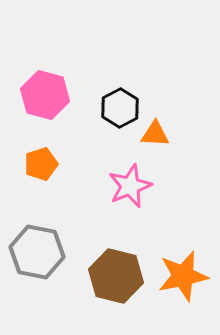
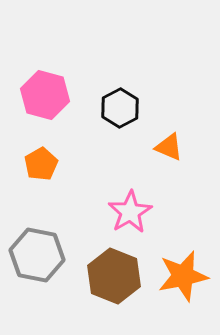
orange triangle: moved 14 px right, 13 px down; rotated 20 degrees clockwise
orange pentagon: rotated 12 degrees counterclockwise
pink star: moved 26 px down; rotated 9 degrees counterclockwise
gray hexagon: moved 3 px down
brown hexagon: moved 2 px left; rotated 8 degrees clockwise
